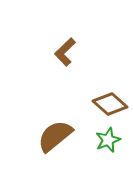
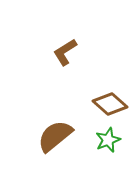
brown L-shape: rotated 12 degrees clockwise
